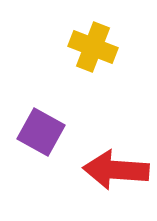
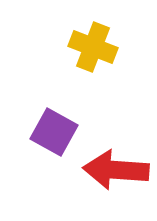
purple square: moved 13 px right
